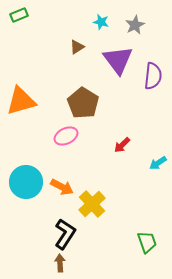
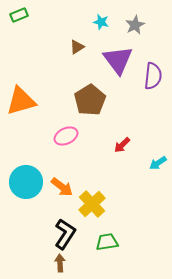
brown pentagon: moved 7 px right, 3 px up; rotated 8 degrees clockwise
orange arrow: rotated 10 degrees clockwise
green trapezoid: moved 40 px left; rotated 80 degrees counterclockwise
